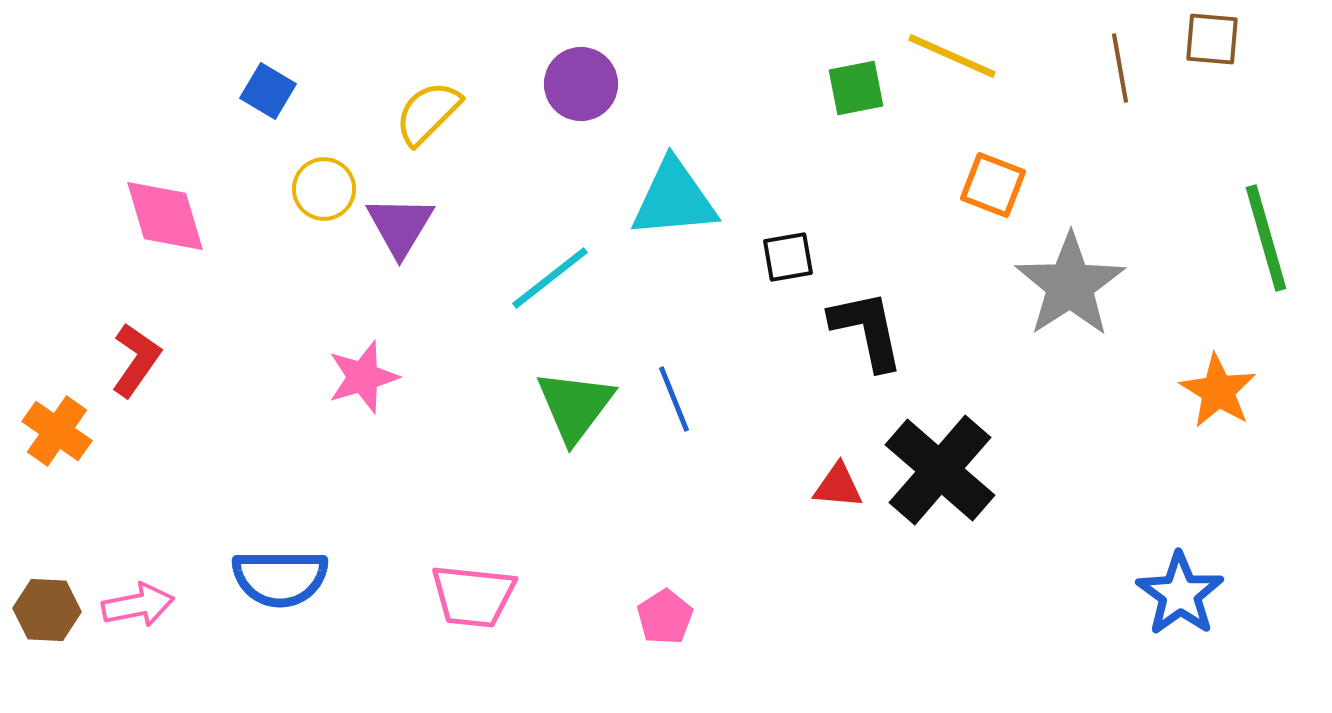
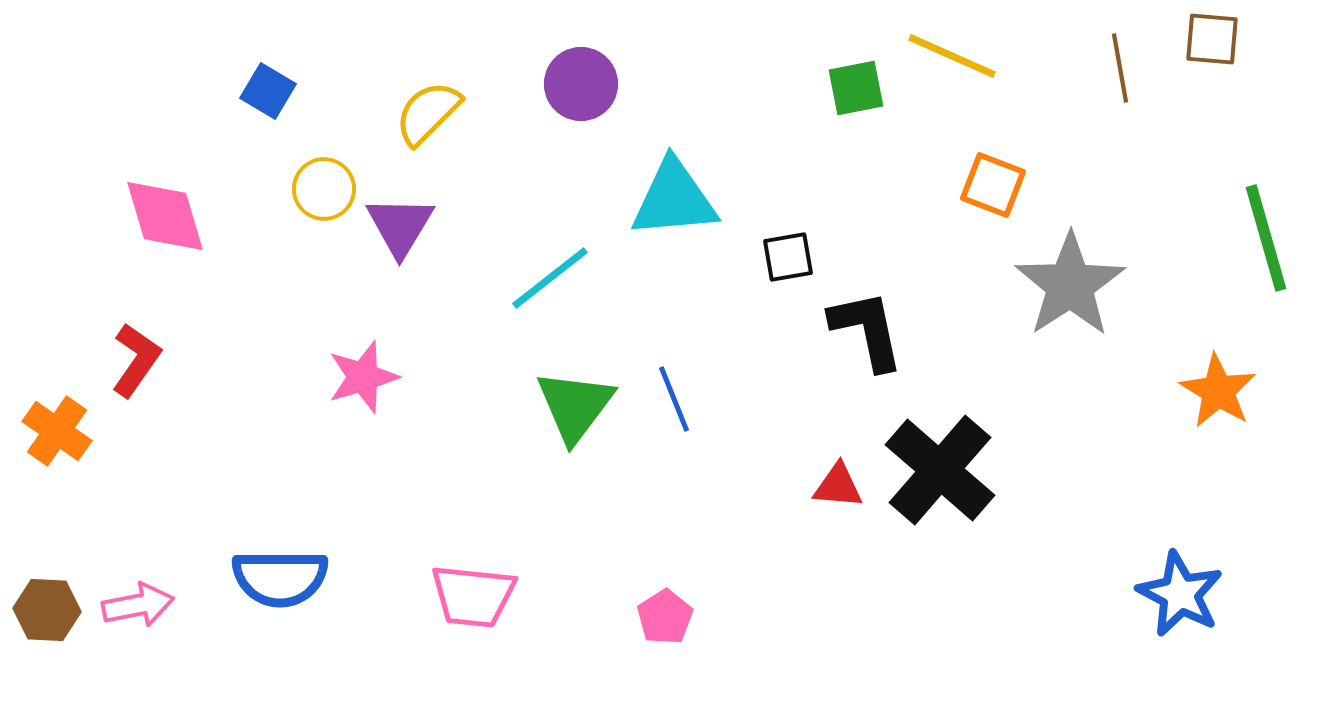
blue star: rotated 8 degrees counterclockwise
